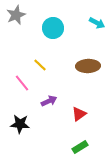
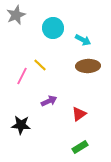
cyan arrow: moved 14 px left, 17 px down
pink line: moved 7 px up; rotated 66 degrees clockwise
black star: moved 1 px right, 1 px down
